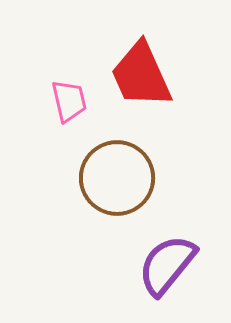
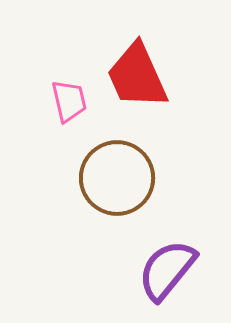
red trapezoid: moved 4 px left, 1 px down
purple semicircle: moved 5 px down
